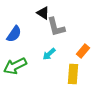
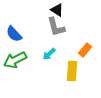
black triangle: moved 14 px right, 3 px up
blue semicircle: rotated 102 degrees clockwise
orange rectangle: moved 2 px right, 1 px up
green arrow: moved 6 px up
yellow rectangle: moved 1 px left, 3 px up
